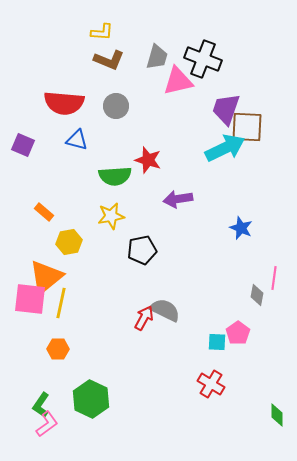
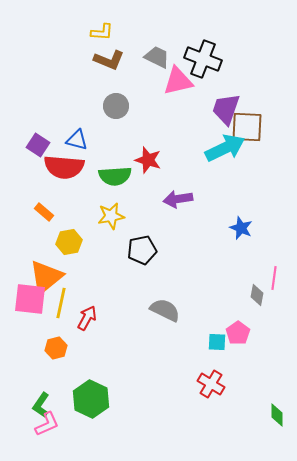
gray trapezoid: rotated 80 degrees counterclockwise
red semicircle: moved 64 px down
purple square: moved 15 px right; rotated 10 degrees clockwise
red arrow: moved 57 px left
orange hexagon: moved 2 px left, 1 px up; rotated 15 degrees counterclockwise
pink L-shape: rotated 12 degrees clockwise
